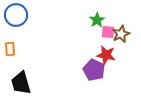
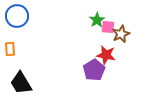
blue circle: moved 1 px right, 1 px down
pink square: moved 5 px up
purple pentagon: rotated 15 degrees clockwise
black trapezoid: rotated 15 degrees counterclockwise
